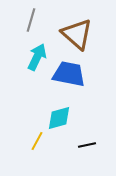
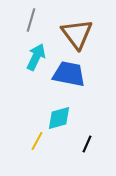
brown triangle: rotated 12 degrees clockwise
cyan arrow: moved 1 px left
black line: moved 1 px up; rotated 54 degrees counterclockwise
